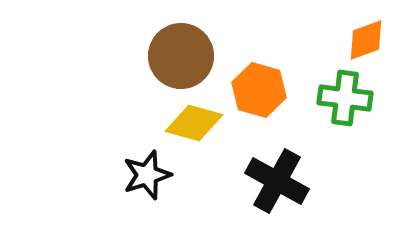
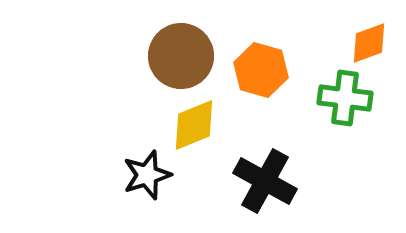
orange diamond: moved 3 px right, 3 px down
orange hexagon: moved 2 px right, 20 px up
yellow diamond: moved 2 px down; rotated 38 degrees counterclockwise
black cross: moved 12 px left
